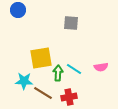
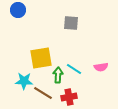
green arrow: moved 2 px down
